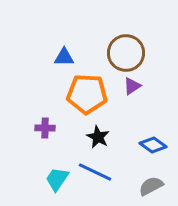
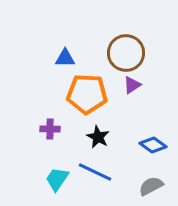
blue triangle: moved 1 px right, 1 px down
purple triangle: moved 1 px up
purple cross: moved 5 px right, 1 px down
